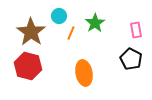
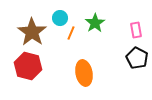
cyan circle: moved 1 px right, 2 px down
brown star: moved 1 px right
black pentagon: moved 6 px right, 1 px up
